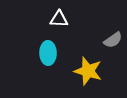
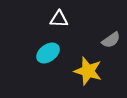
gray semicircle: moved 2 px left
cyan ellipse: rotated 55 degrees clockwise
